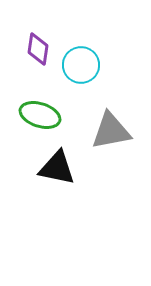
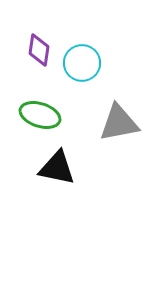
purple diamond: moved 1 px right, 1 px down
cyan circle: moved 1 px right, 2 px up
gray triangle: moved 8 px right, 8 px up
